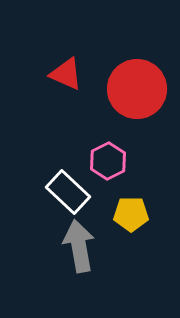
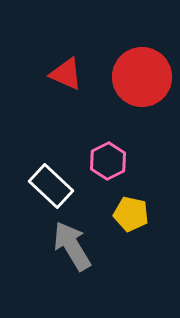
red circle: moved 5 px right, 12 px up
white rectangle: moved 17 px left, 6 px up
yellow pentagon: rotated 12 degrees clockwise
gray arrow: moved 7 px left; rotated 21 degrees counterclockwise
